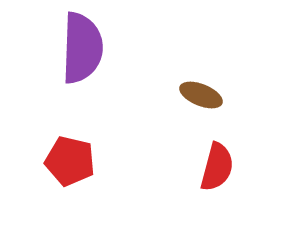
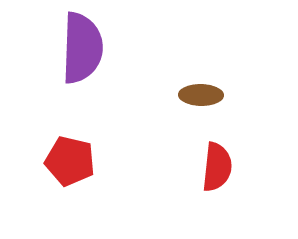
brown ellipse: rotated 21 degrees counterclockwise
red semicircle: rotated 9 degrees counterclockwise
